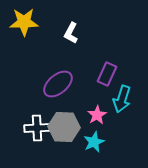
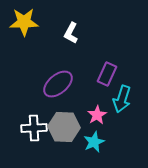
white cross: moved 3 px left
